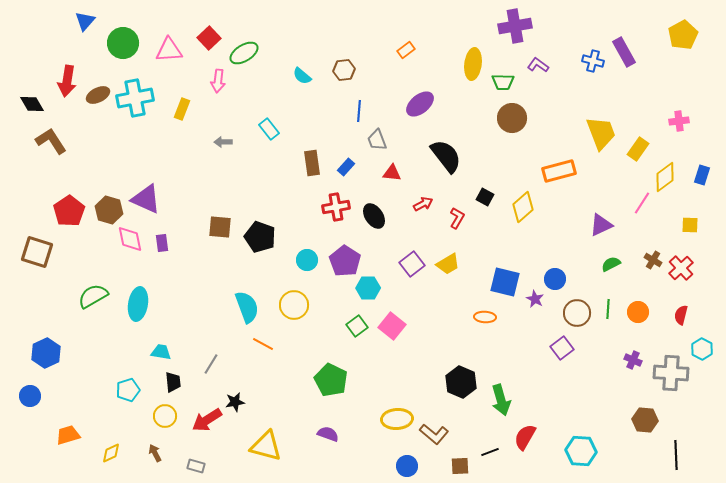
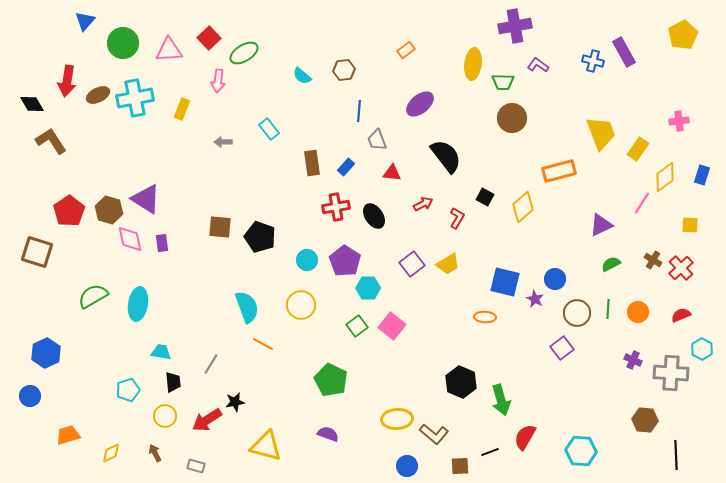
purple triangle at (146, 199): rotated 8 degrees clockwise
yellow circle at (294, 305): moved 7 px right
red semicircle at (681, 315): rotated 54 degrees clockwise
